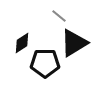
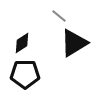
black pentagon: moved 20 px left, 11 px down
